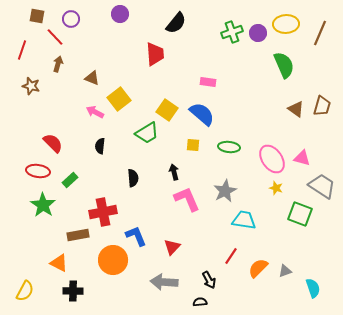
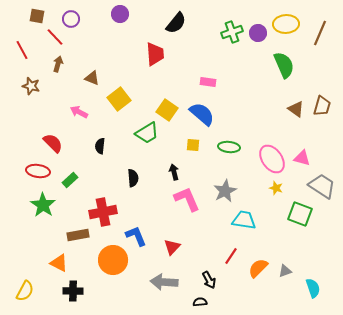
red line at (22, 50): rotated 48 degrees counterclockwise
pink arrow at (95, 112): moved 16 px left
